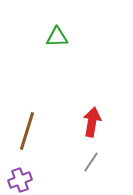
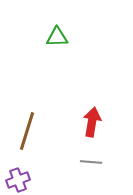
gray line: rotated 60 degrees clockwise
purple cross: moved 2 px left
